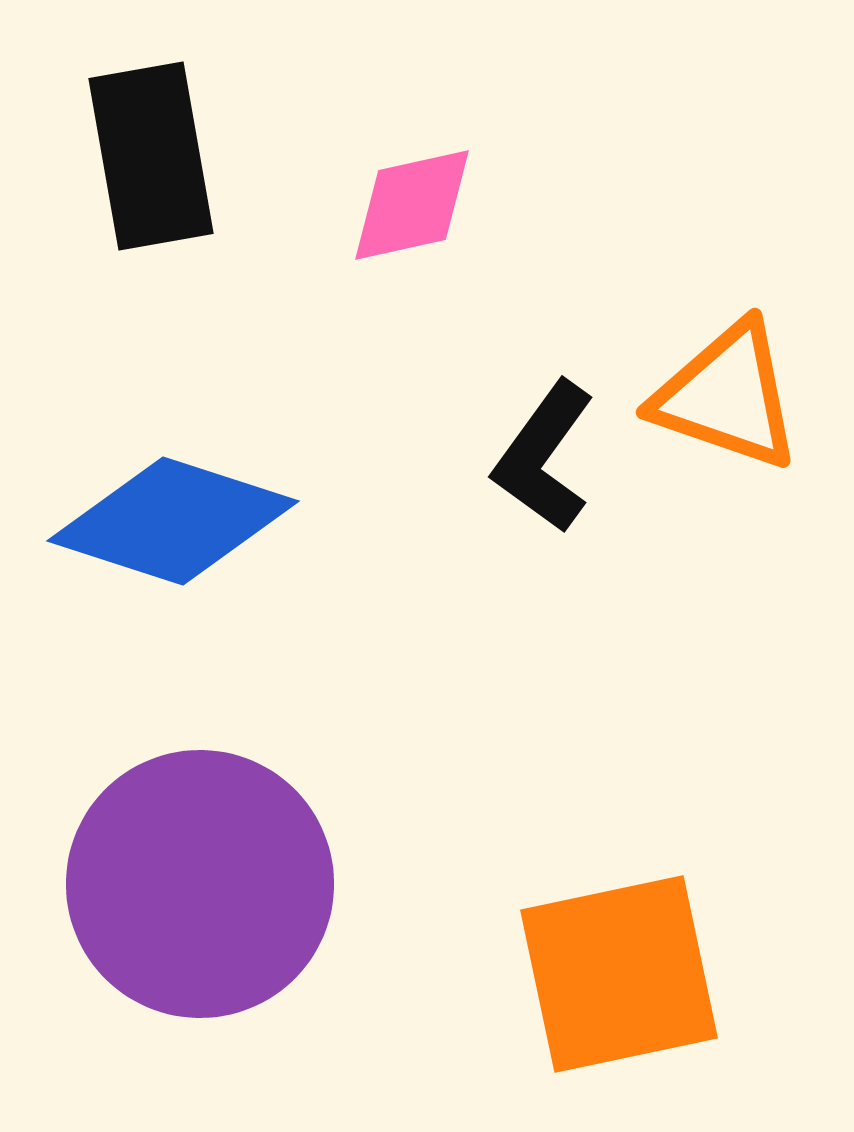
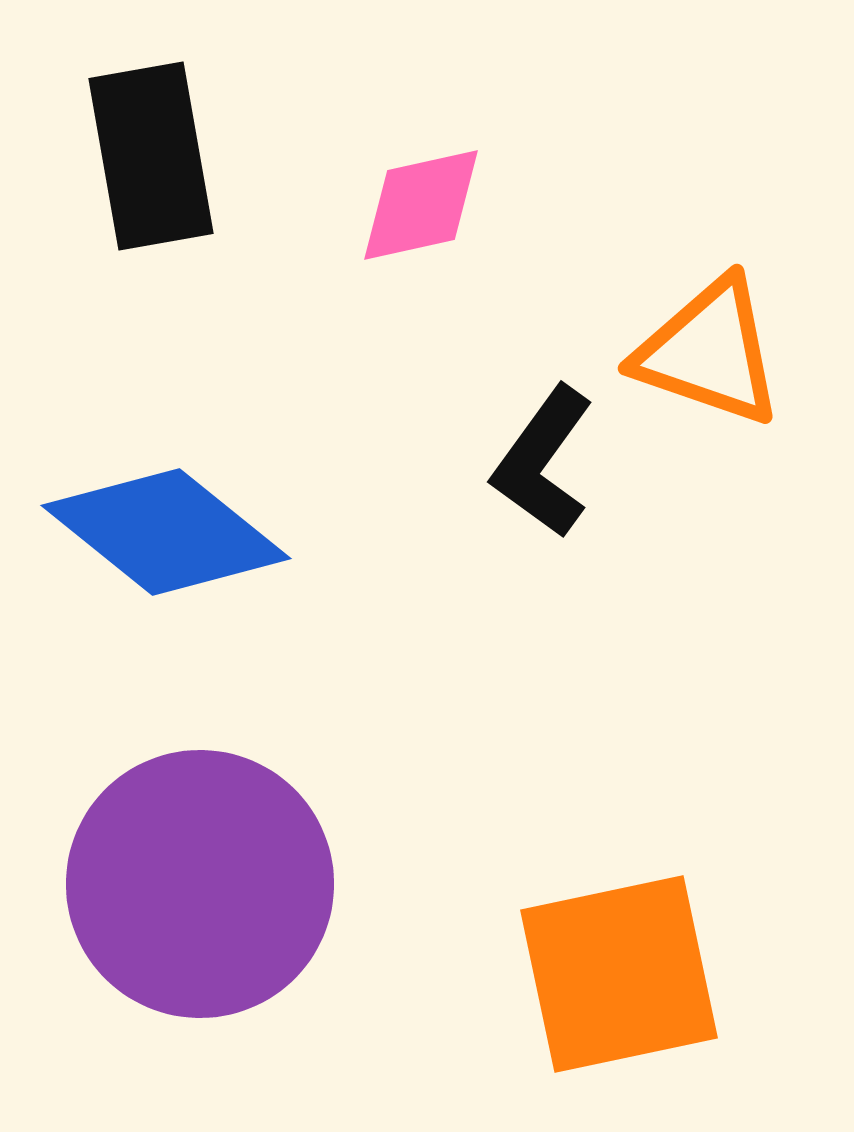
pink diamond: moved 9 px right
orange triangle: moved 18 px left, 44 px up
black L-shape: moved 1 px left, 5 px down
blue diamond: moved 7 px left, 11 px down; rotated 21 degrees clockwise
